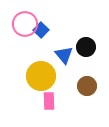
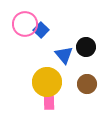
yellow circle: moved 6 px right, 6 px down
brown circle: moved 2 px up
